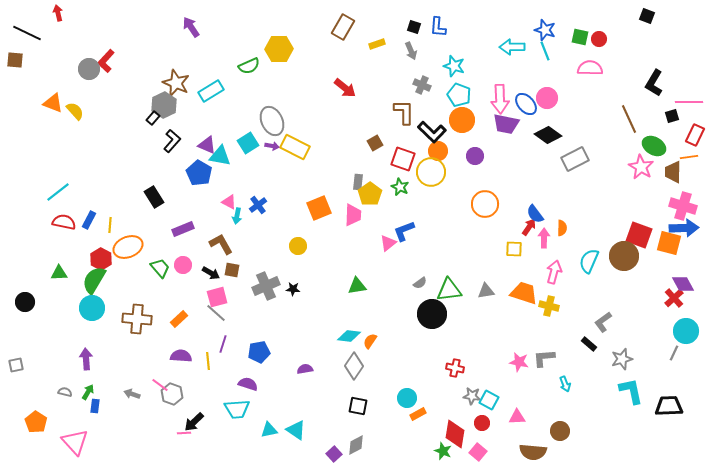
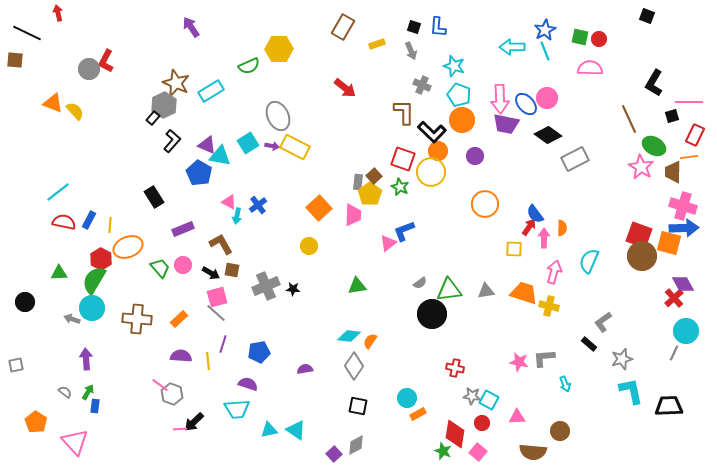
blue star at (545, 30): rotated 25 degrees clockwise
red L-shape at (106, 61): rotated 15 degrees counterclockwise
gray ellipse at (272, 121): moved 6 px right, 5 px up
brown square at (375, 143): moved 1 px left, 33 px down; rotated 14 degrees counterclockwise
orange square at (319, 208): rotated 20 degrees counterclockwise
yellow circle at (298, 246): moved 11 px right
brown circle at (624, 256): moved 18 px right
gray semicircle at (65, 392): rotated 24 degrees clockwise
gray arrow at (132, 394): moved 60 px left, 75 px up
pink line at (184, 433): moved 4 px left, 4 px up
